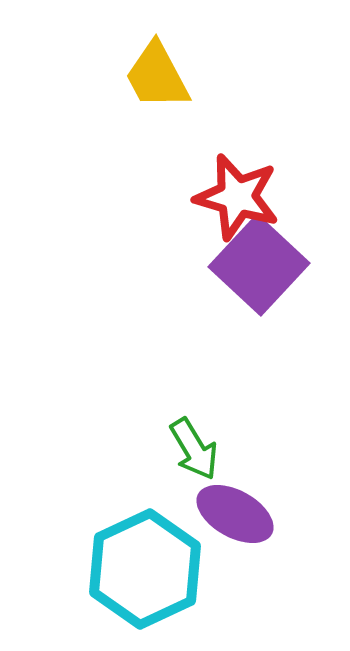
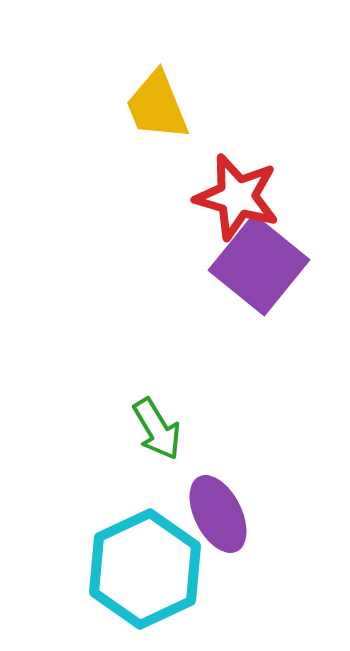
yellow trapezoid: moved 30 px down; rotated 6 degrees clockwise
purple square: rotated 4 degrees counterclockwise
green arrow: moved 37 px left, 20 px up
purple ellipse: moved 17 px left; rotated 34 degrees clockwise
